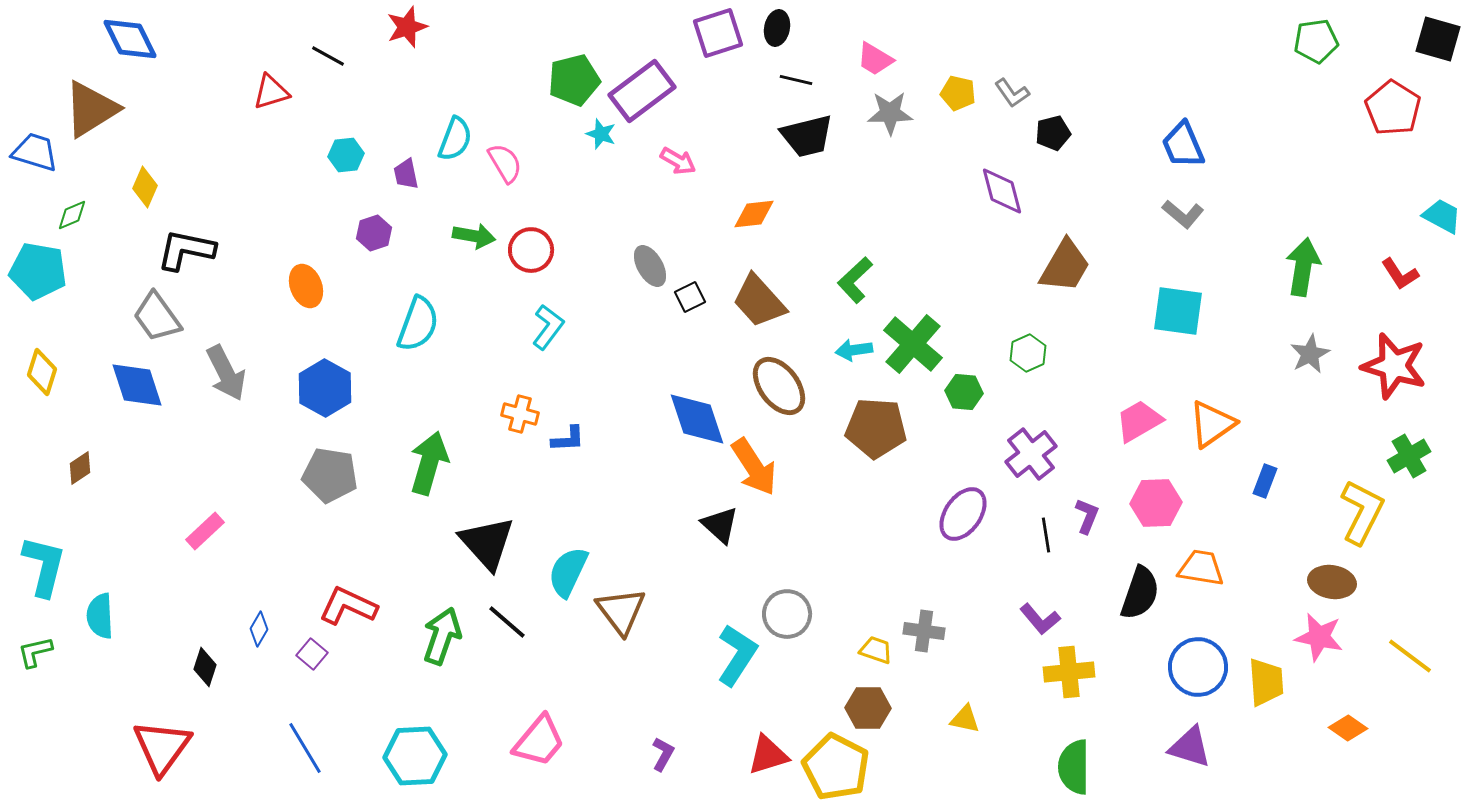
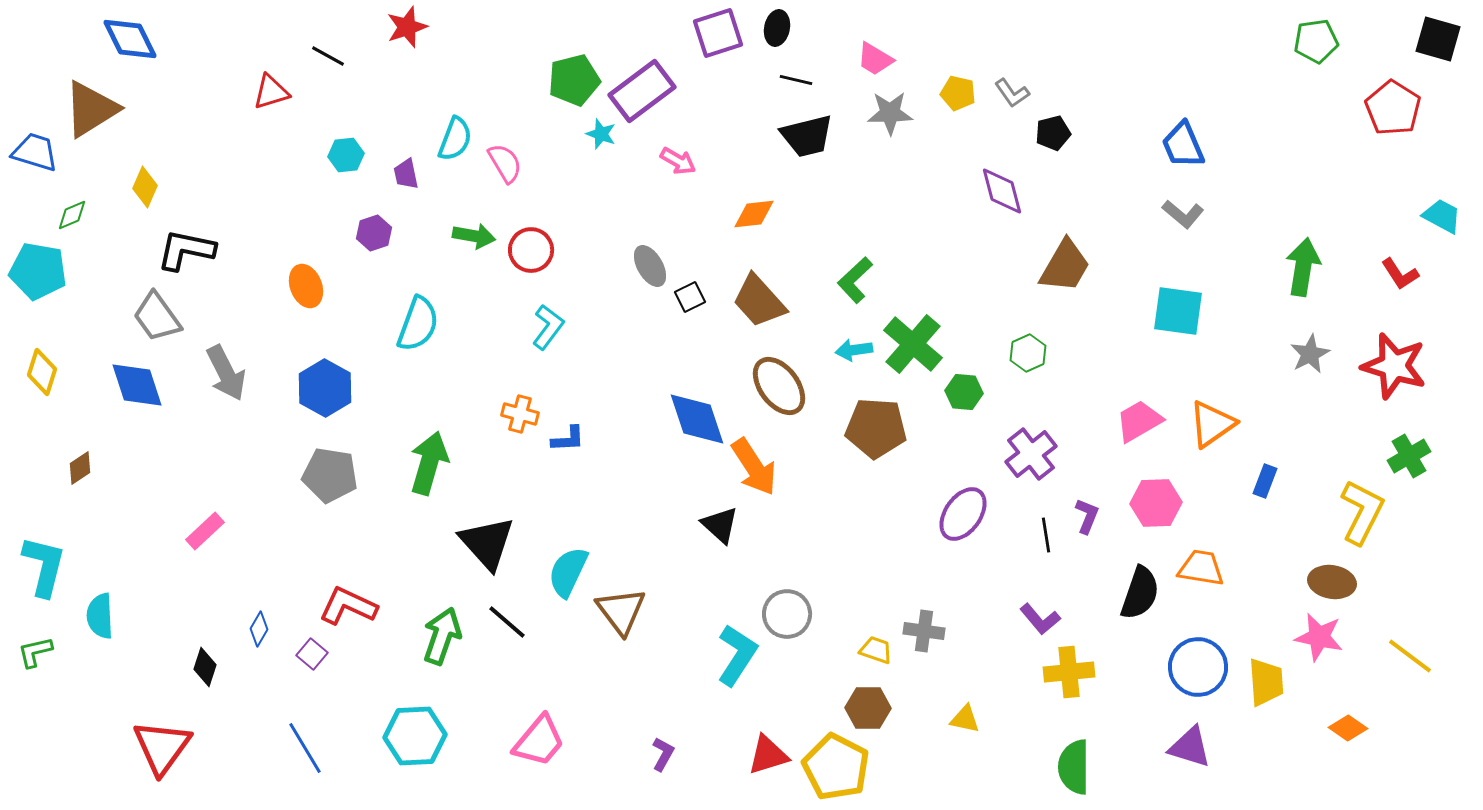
cyan hexagon at (415, 756): moved 20 px up
